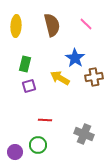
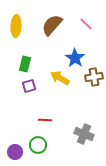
brown semicircle: rotated 125 degrees counterclockwise
